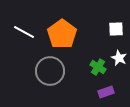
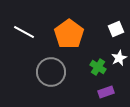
white square: rotated 21 degrees counterclockwise
orange pentagon: moved 7 px right
white star: rotated 21 degrees clockwise
gray circle: moved 1 px right, 1 px down
